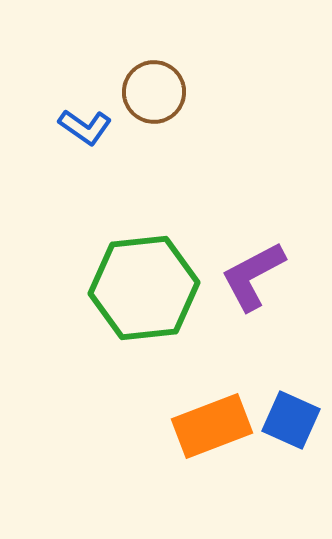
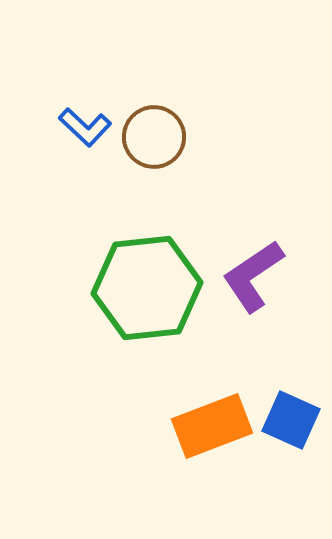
brown circle: moved 45 px down
blue L-shape: rotated 8 degrees clockwise
purple L-shape: rotated 6 degrees counterclockwise
green hexagon: moved 3 px right
